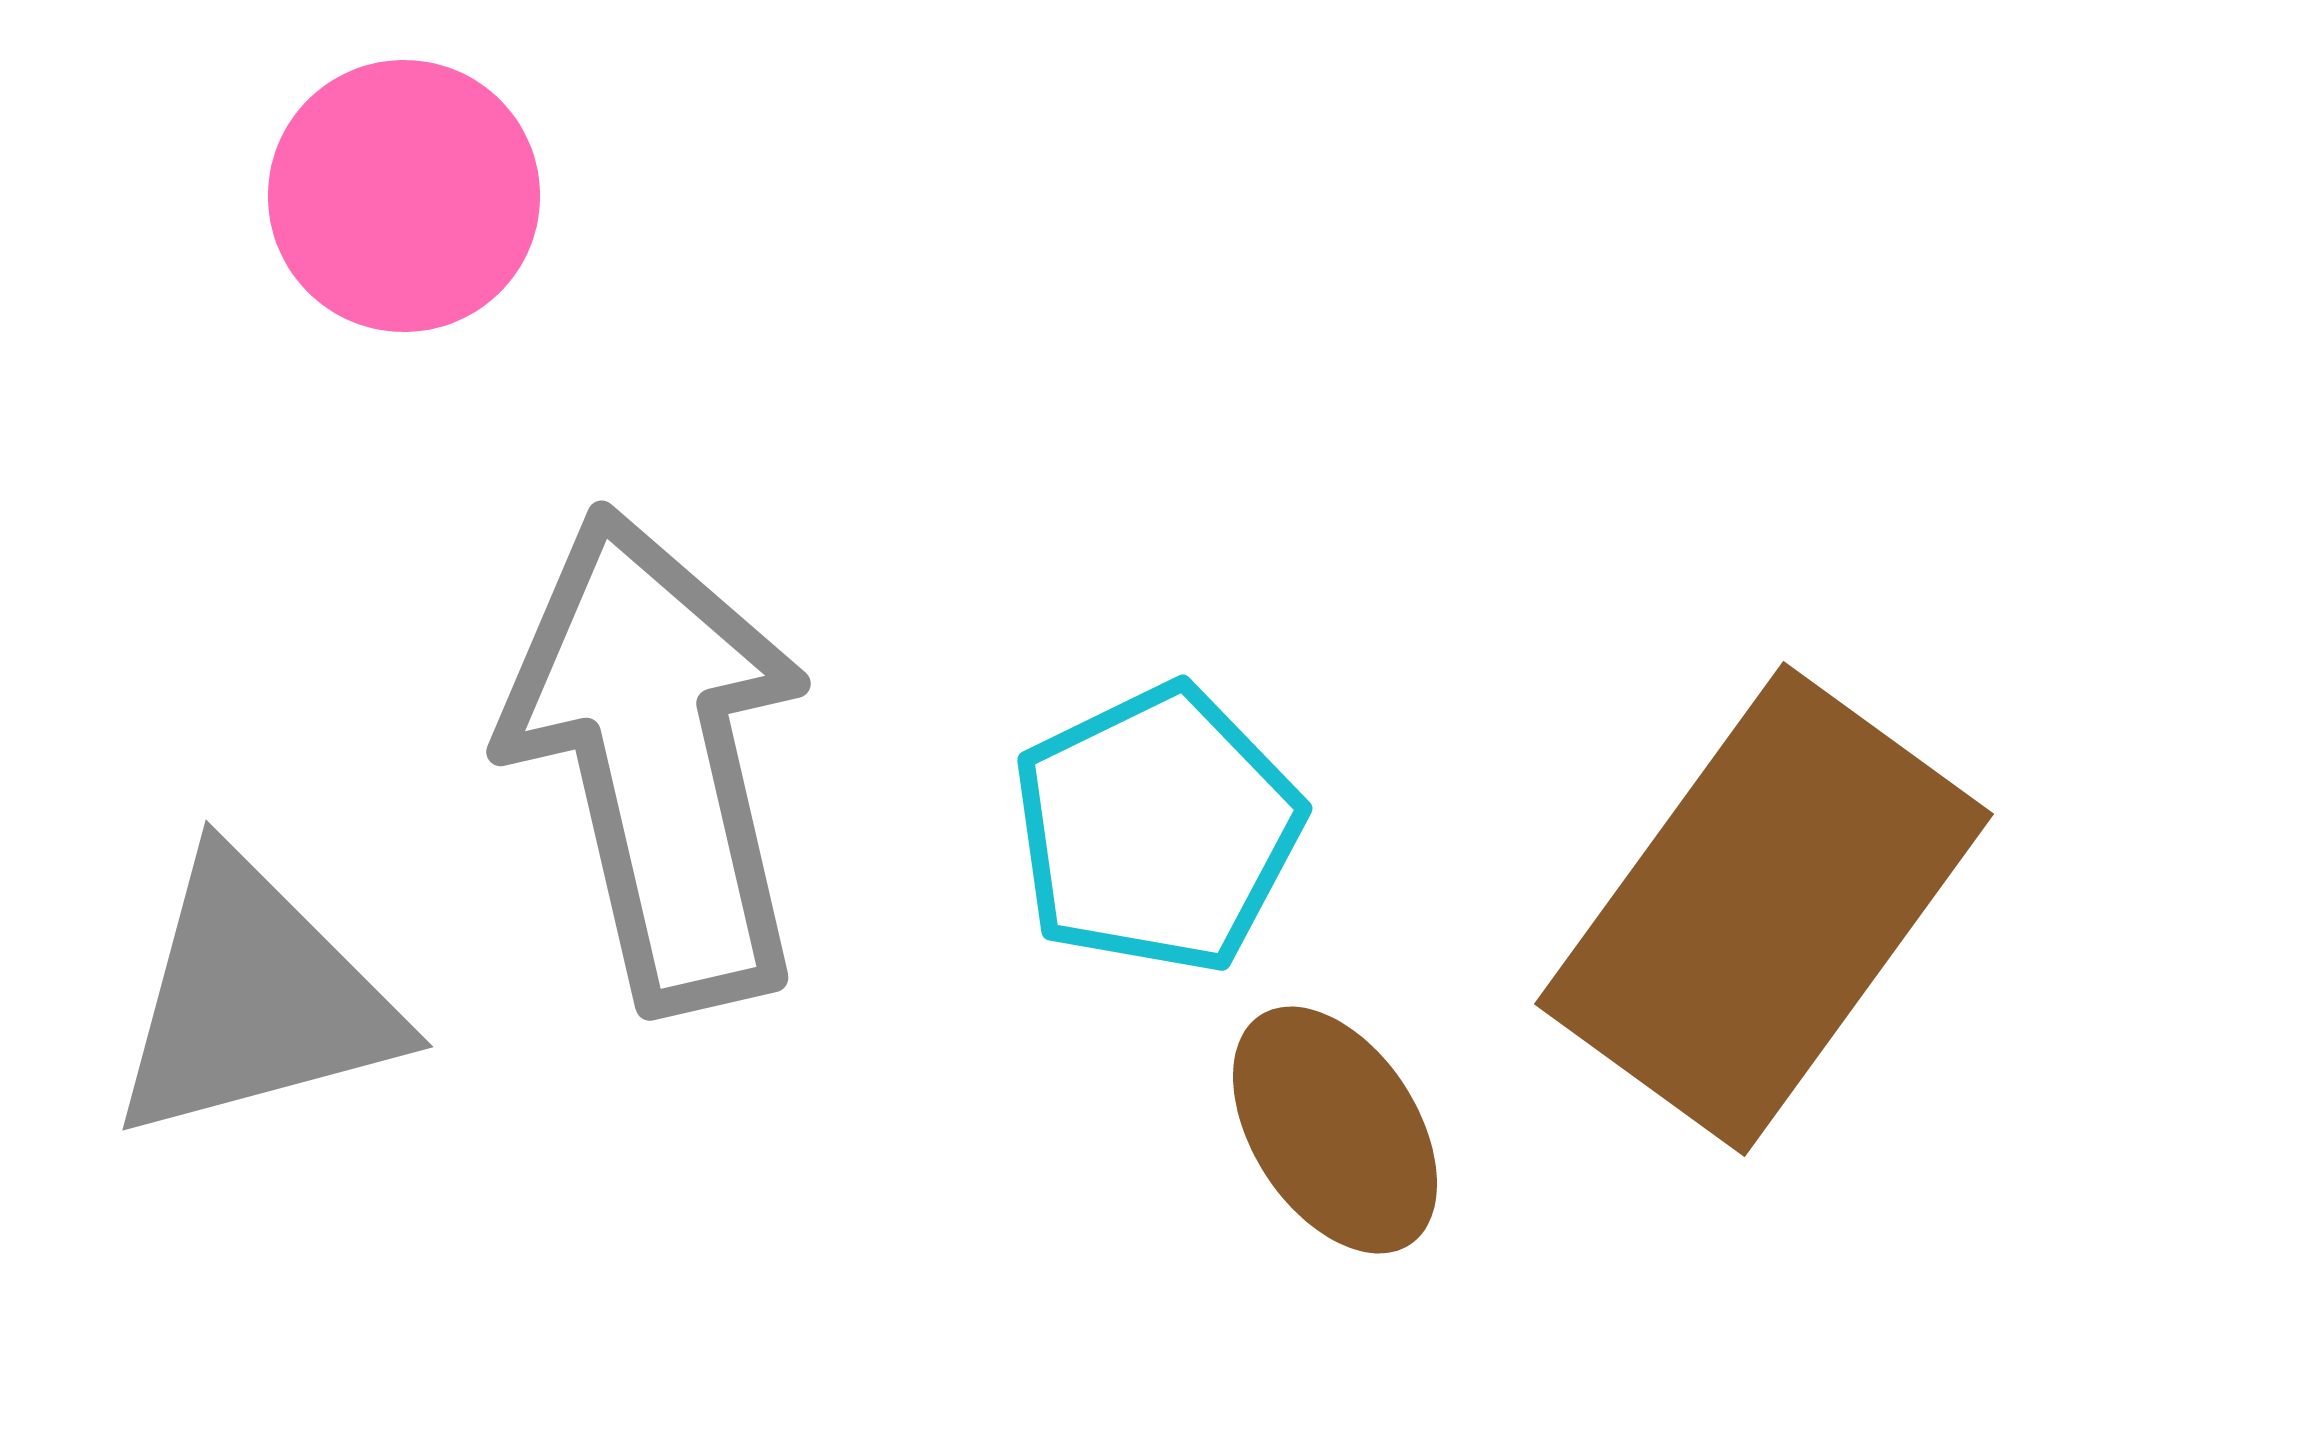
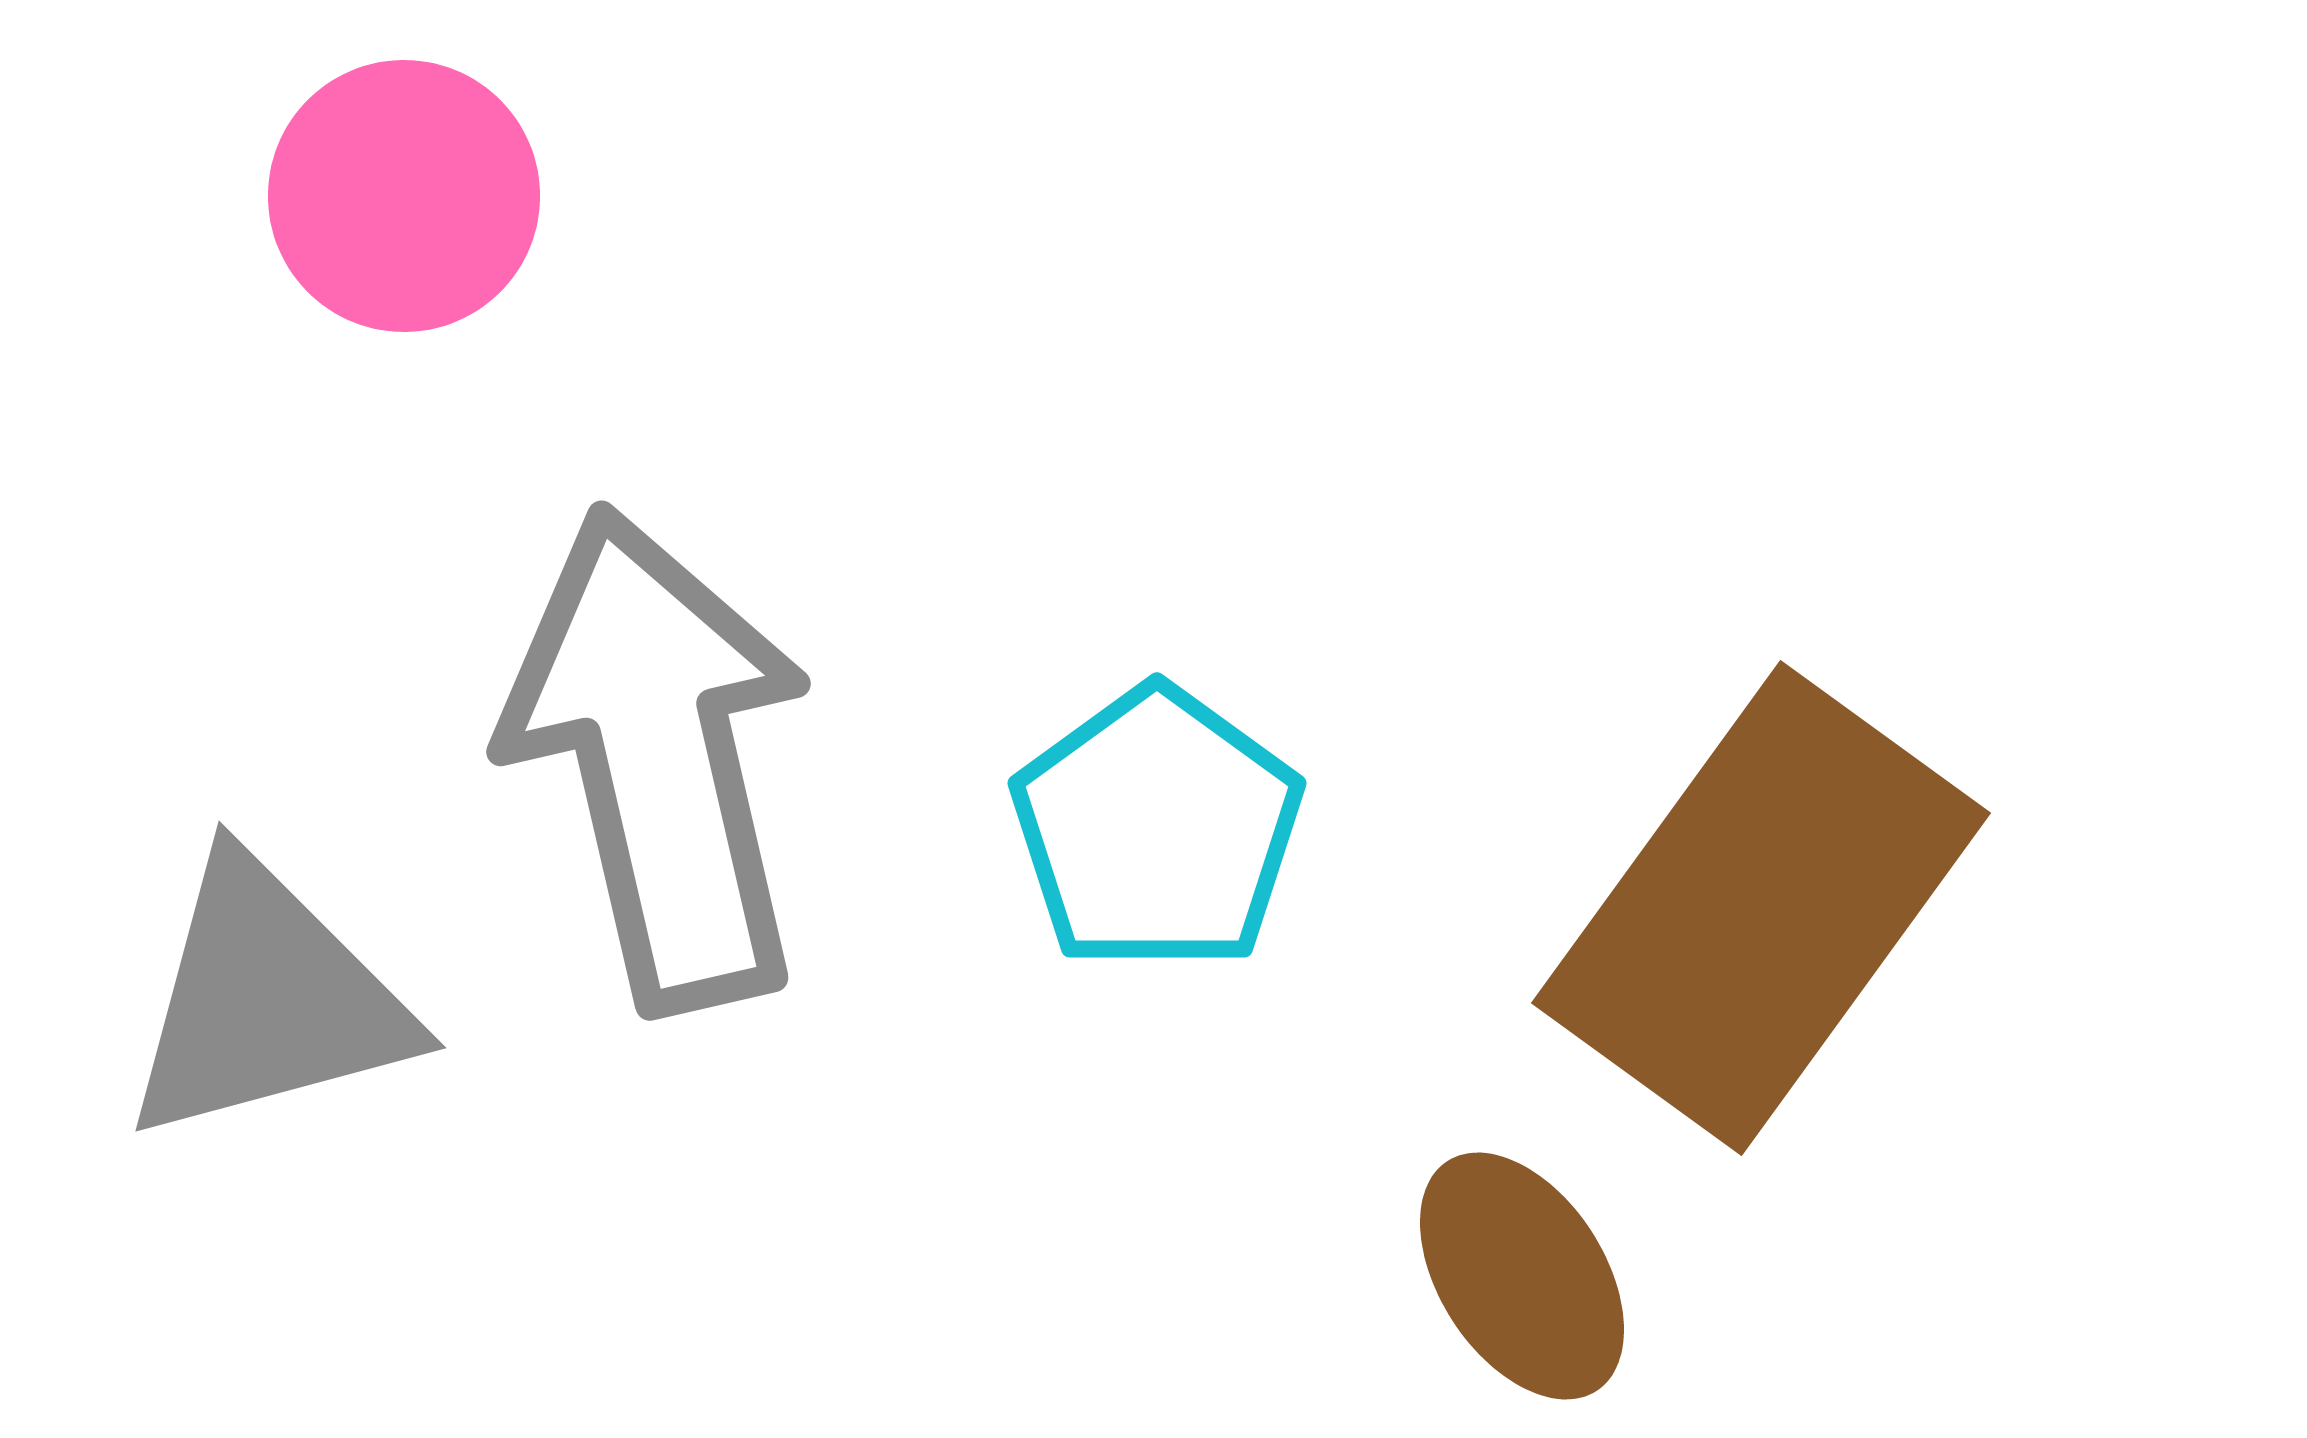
cyan pentagon: rotated 10 degrees counterclockwise
brown rectangle: moved 3 px left, 1 px up
gray triangle: moved 13 px right, 1 px down
brown ellipse: moved 187 px right, 146 px down
